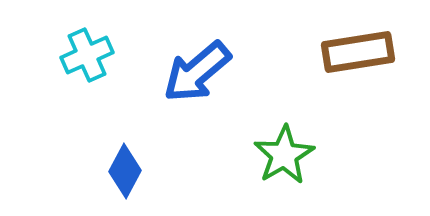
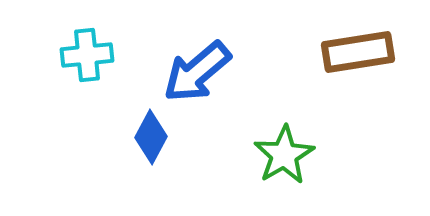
cyan cross: rotated 18 degrees clockwise
blue diamond: moved 26 px right, 34 px up
